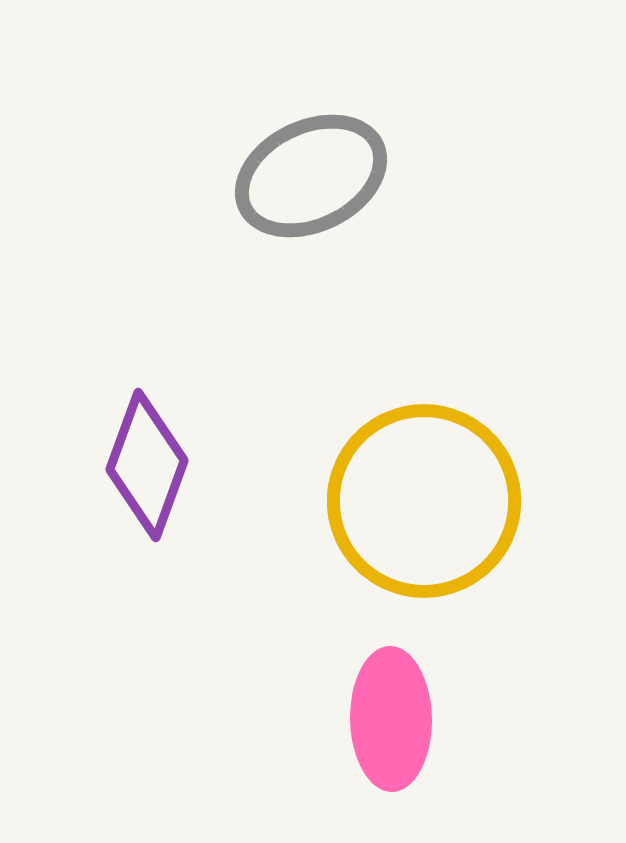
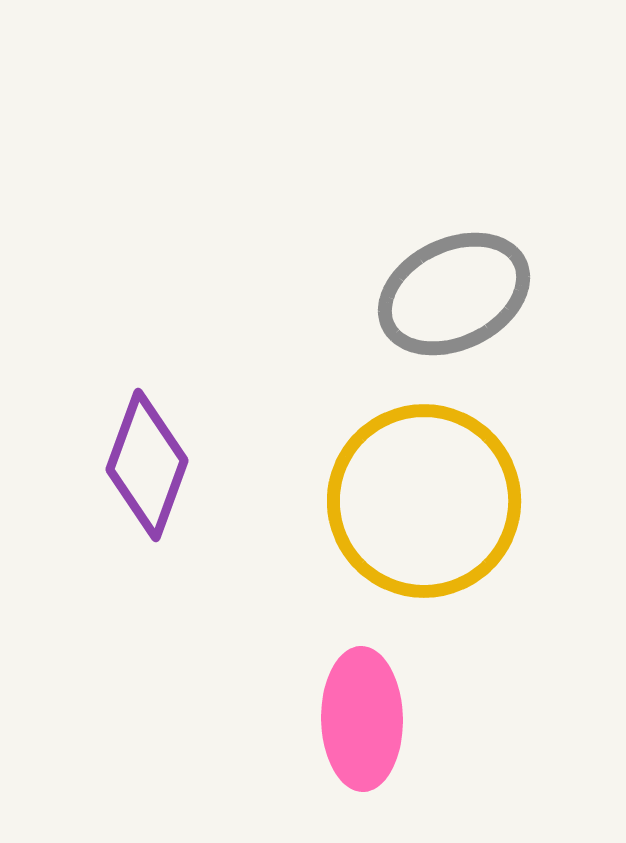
gray ellipse: moved 143 px right, 118 px down
pink ellipse: moved 29 px left
